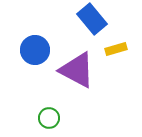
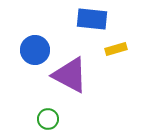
blue rectangle: rotated 44 degrees counterclockwise
purple triangle: moved 7 px left, 5 px down
green circle: moved 1 px left, 1 px down
